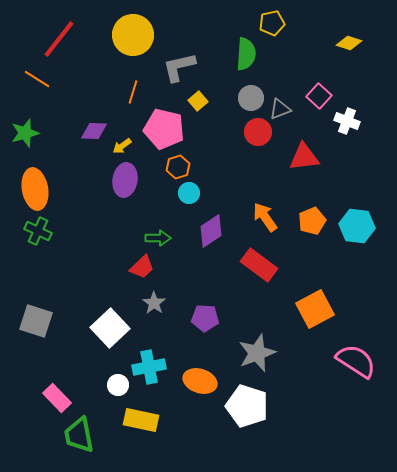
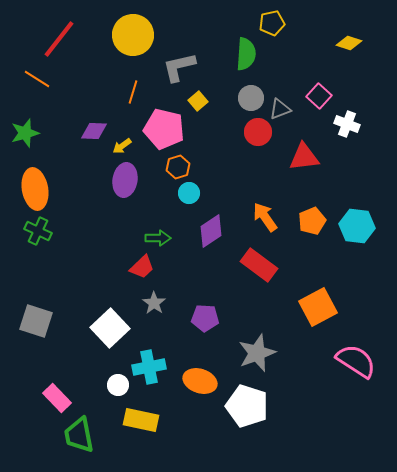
white cross at (347, 121): moved 3 px down
orange square at (315, 309): moved 3 px right, 2 px up
